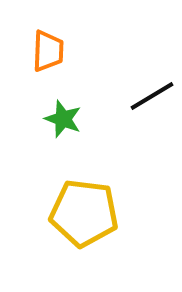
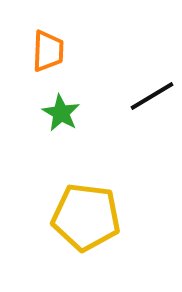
green star: moved 2 px left, 6 px up; rotated 9 degrees clockwise
yellow pentagon: moved 2 px right, 4 px down
